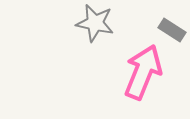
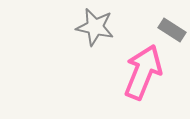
gray star: moved 4 px down
